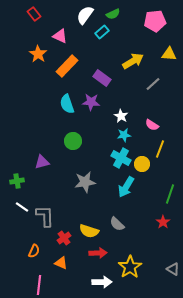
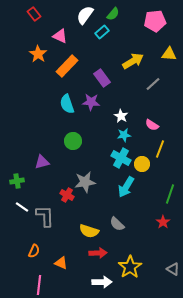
green semicircle: rotated 24 degrees counterclockwise
purple rectangle: rotated 18 degrees clockwise
red cross: moved 3 px right, 43 px up; rotated 24 degrees counterclockwise
